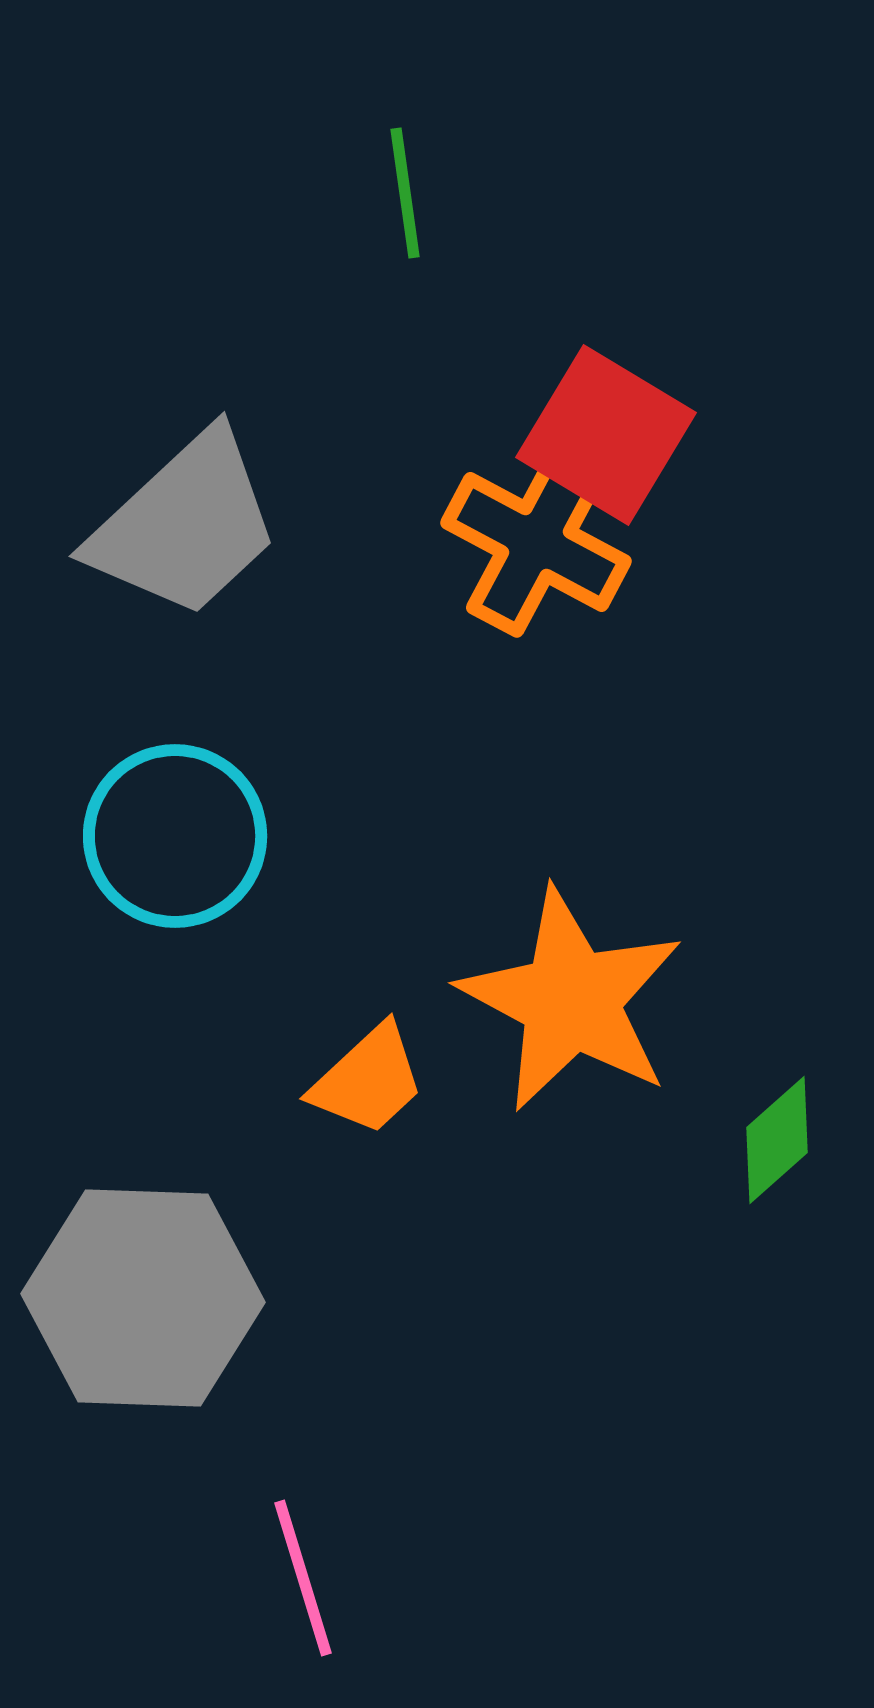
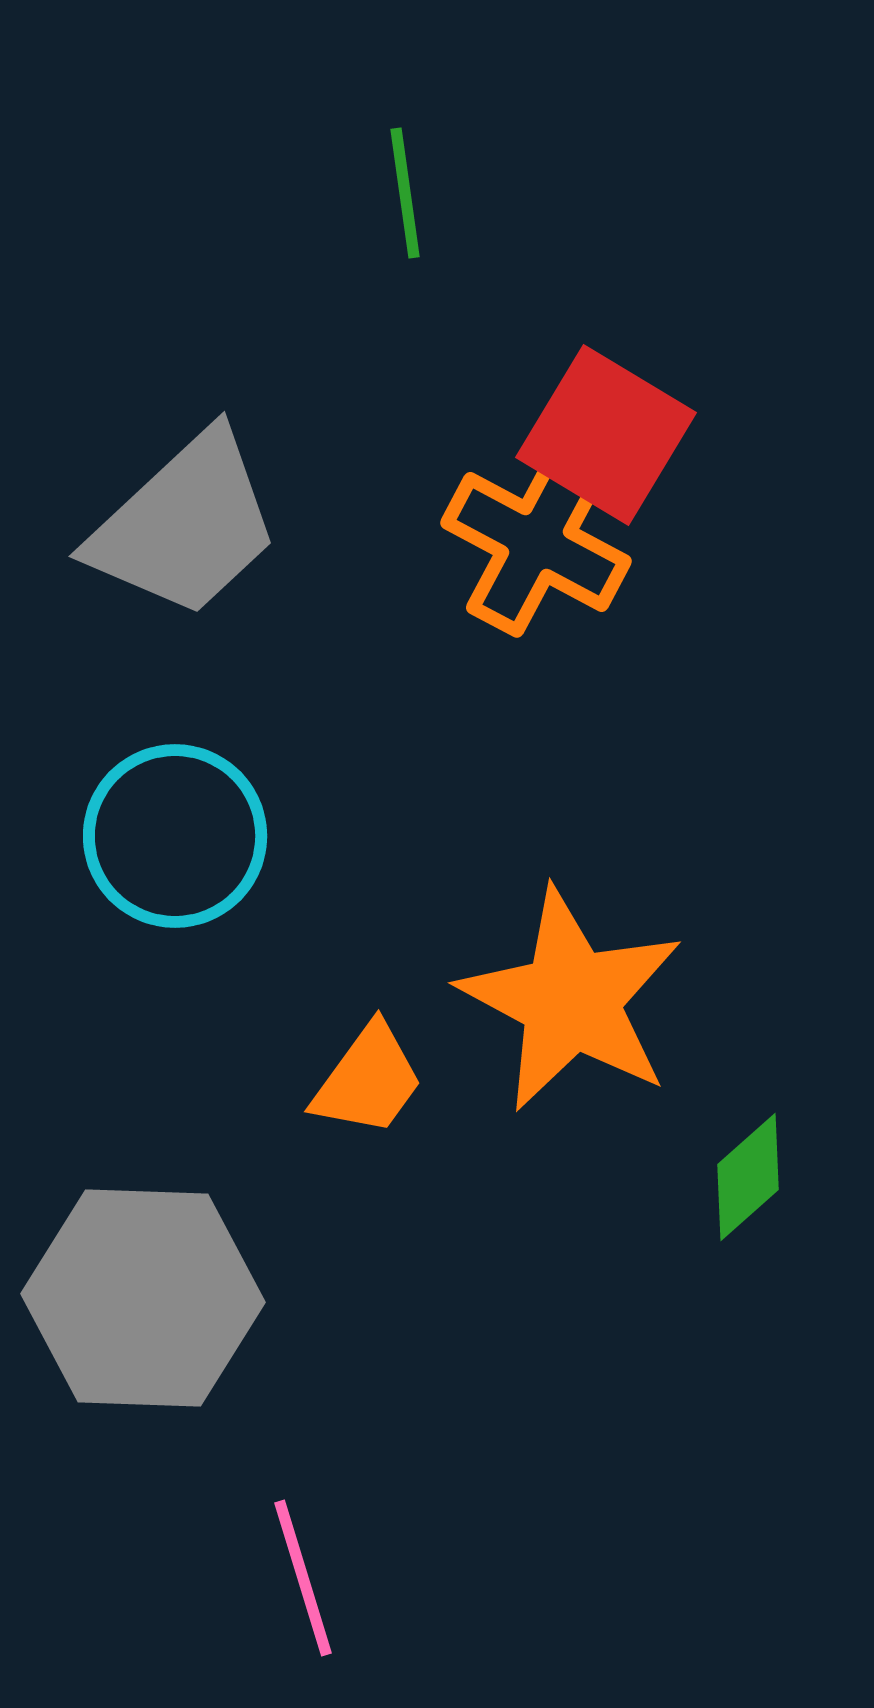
orange trapezoid: rotated 11 degrees counterclockwise
green diamond: moved 29 px left, 37 px down
